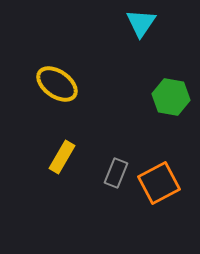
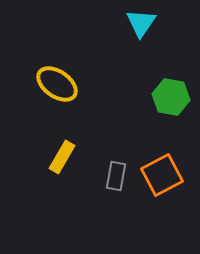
gray rectangle: moved 3 px down; rotated 12 degrees counterclockwise
orange square: moved 3 px right, 8 px up
